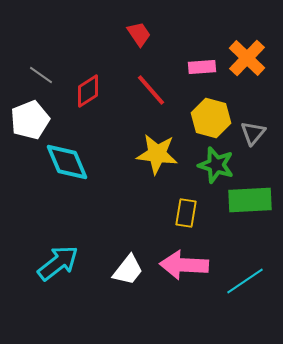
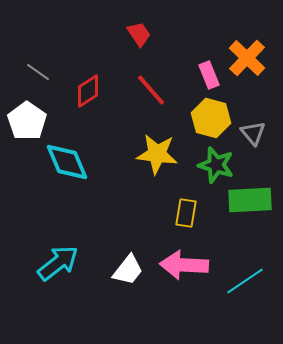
pink rectangle: moved 7 px right, 8 px down; rotated 72 degrees clockwise
gray line: moved 3 px left, 3 px up
white pentagon: moved 3 px left, 1 px down; rotated 15 degrees counterclockwise
gray triangle: rotated 20 degrees counterclockwise
